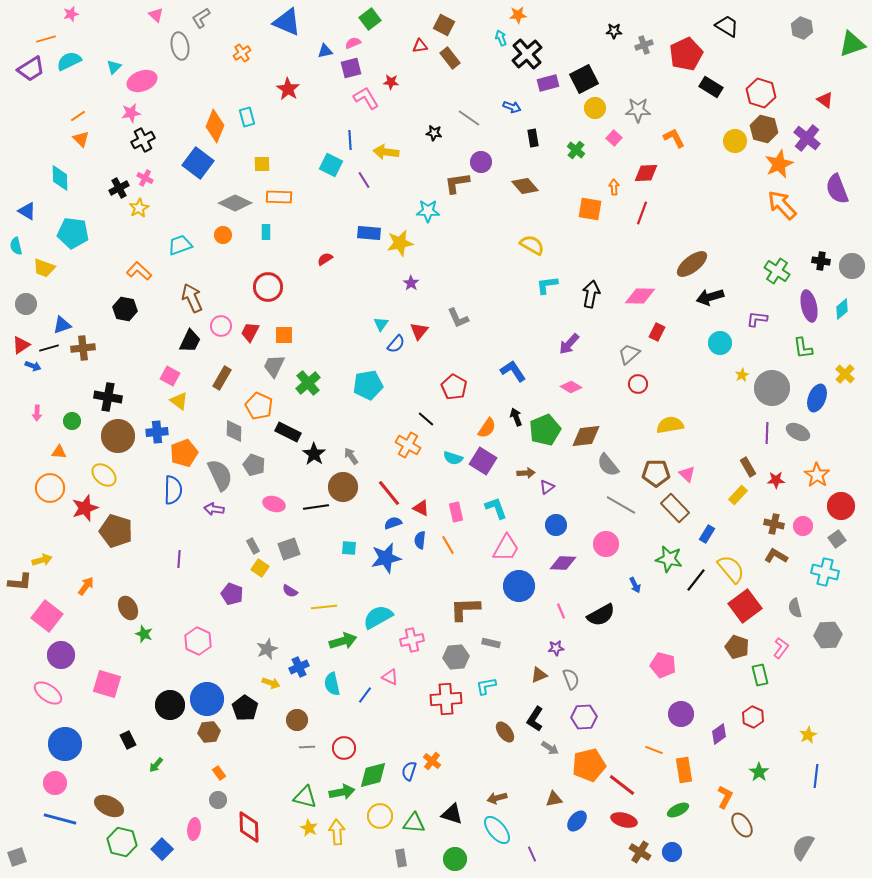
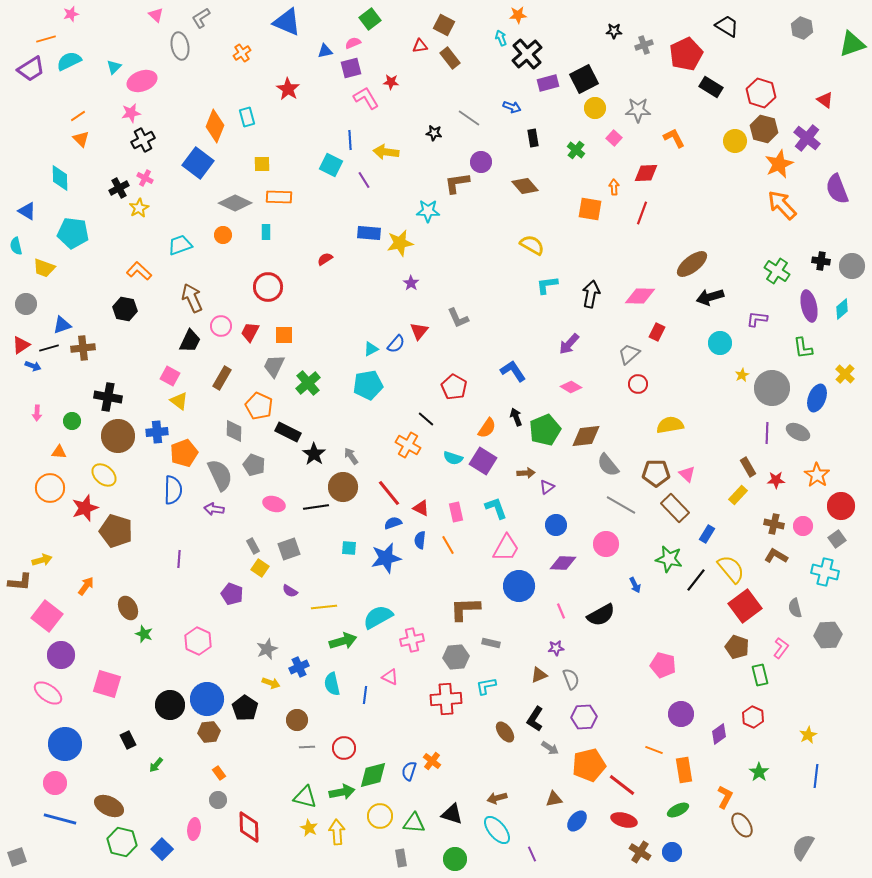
cyan triangle at (381, 324): moved 10 px left, 25 px down; rotated 28 degrees clockwise
blue line at (365, 695): rotated 30 degrees counterclockwise
